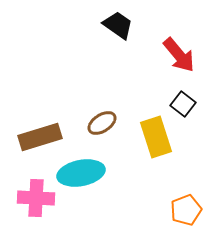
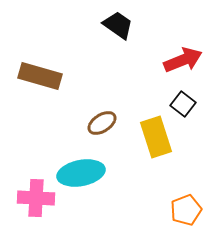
red arrow: moved 4 px right, 5 px down; rotated 72 degrees counterclockwise
brown rectangle: moved 61 px up; rotated 33 degrees clockwise
